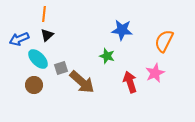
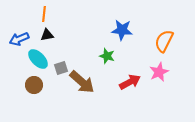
black triangle: rotated 32 degrees clockwise
pink star: moved 4 px right, 1 px up
red arrow: rotated 80 degrees clockwise
